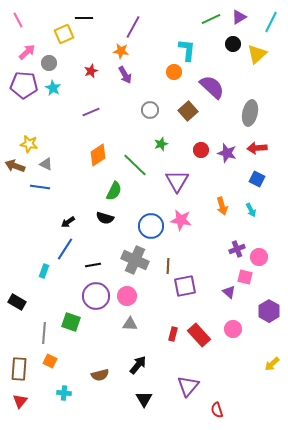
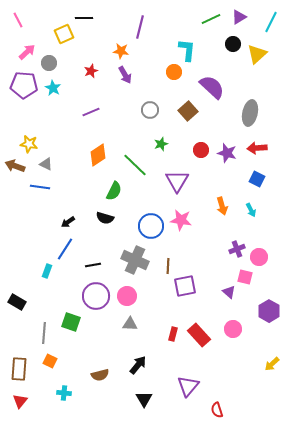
purple line at (133, 27): moved 7 px right; rotated 15 degrees counterclockwise
cyan rectangle at (44, 271): moved 3 px right
